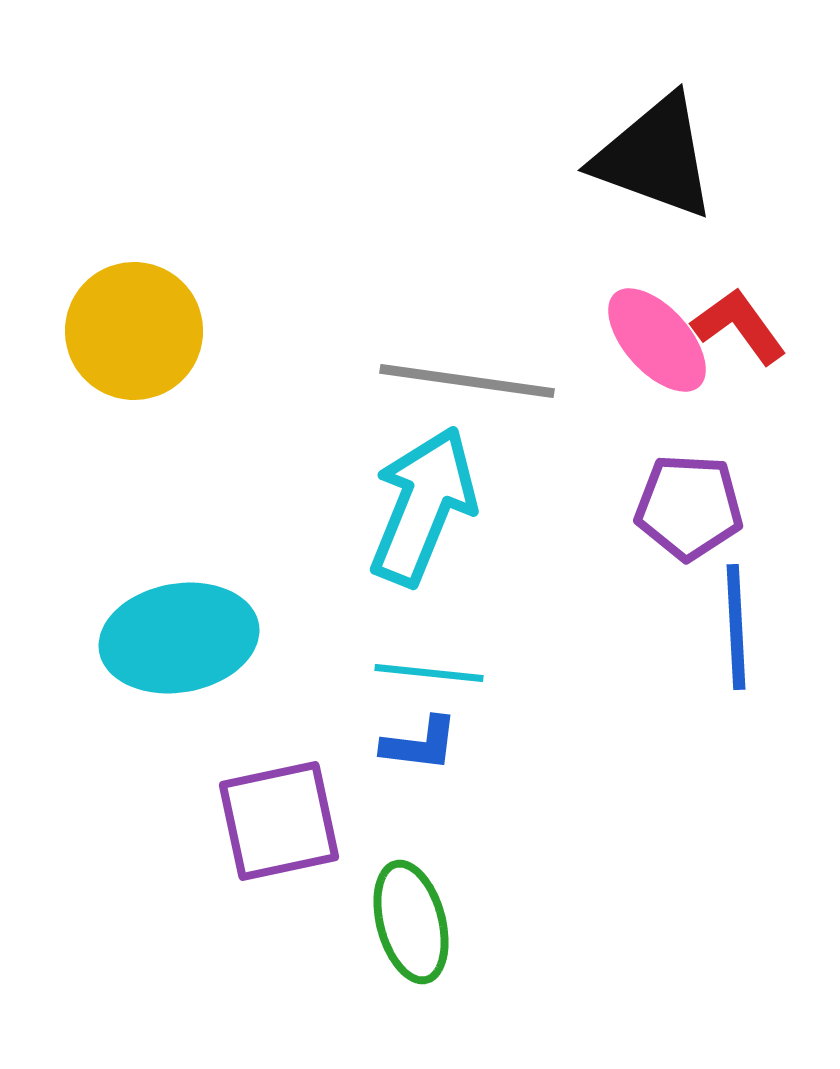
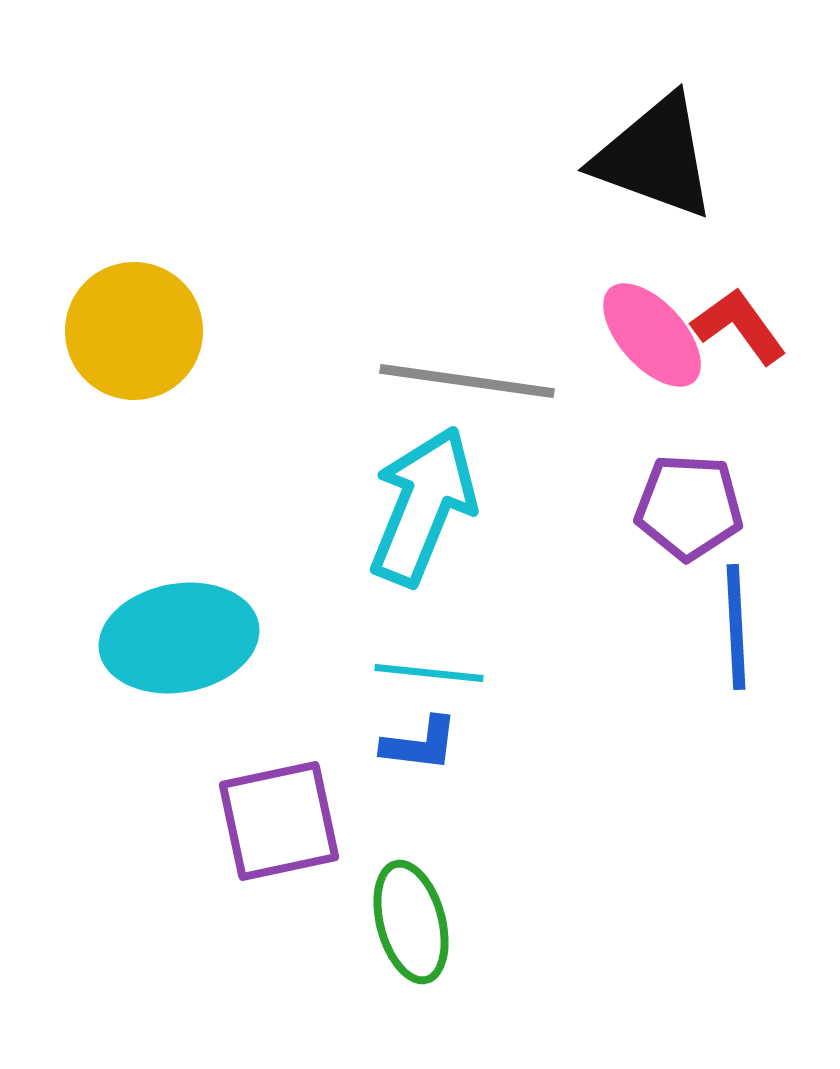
pink ellipse: moved 5 px left, 5 px up
